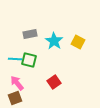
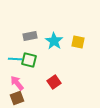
gray rectangle: moved 2 px down
yellow square: rotated 16 degrees counterclockwise
brown square: moved 2 px right
